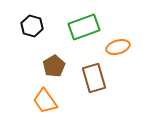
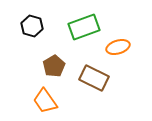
brown rectangle: rotated 48 degrees counterclockwise
